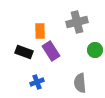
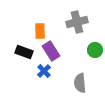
blue cross: moved 7 px right, 11 px up; rotated 24 degrees counterclockwise
